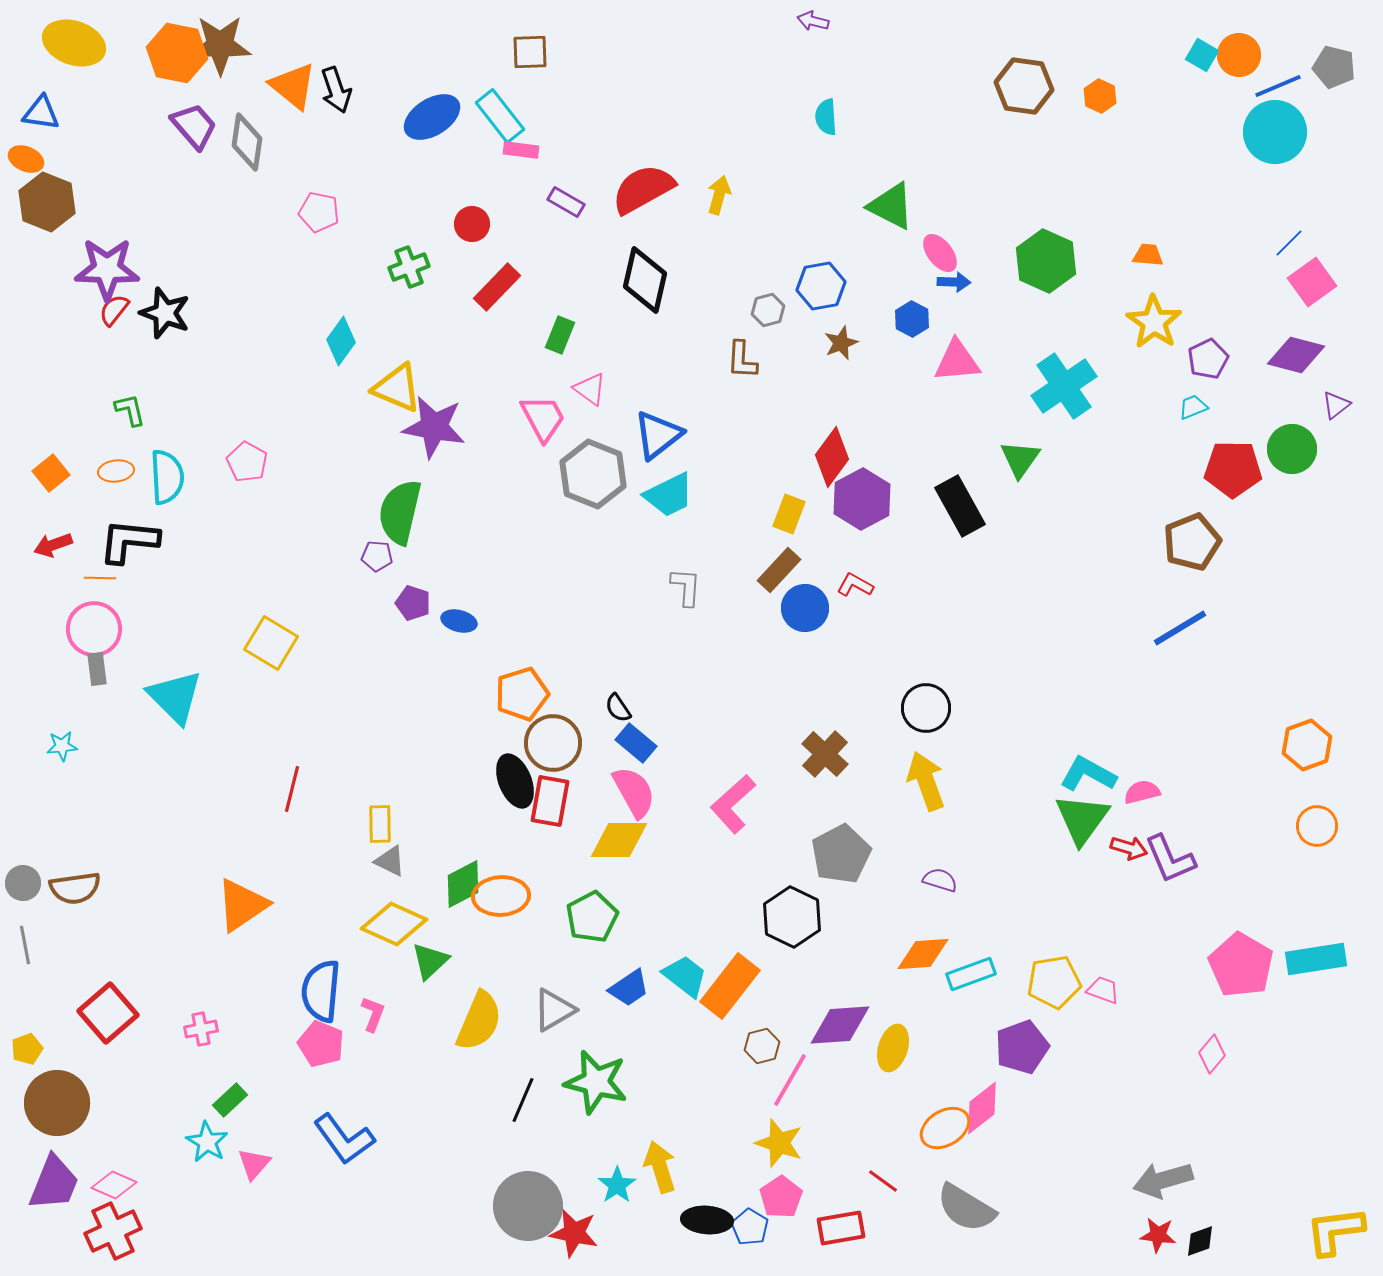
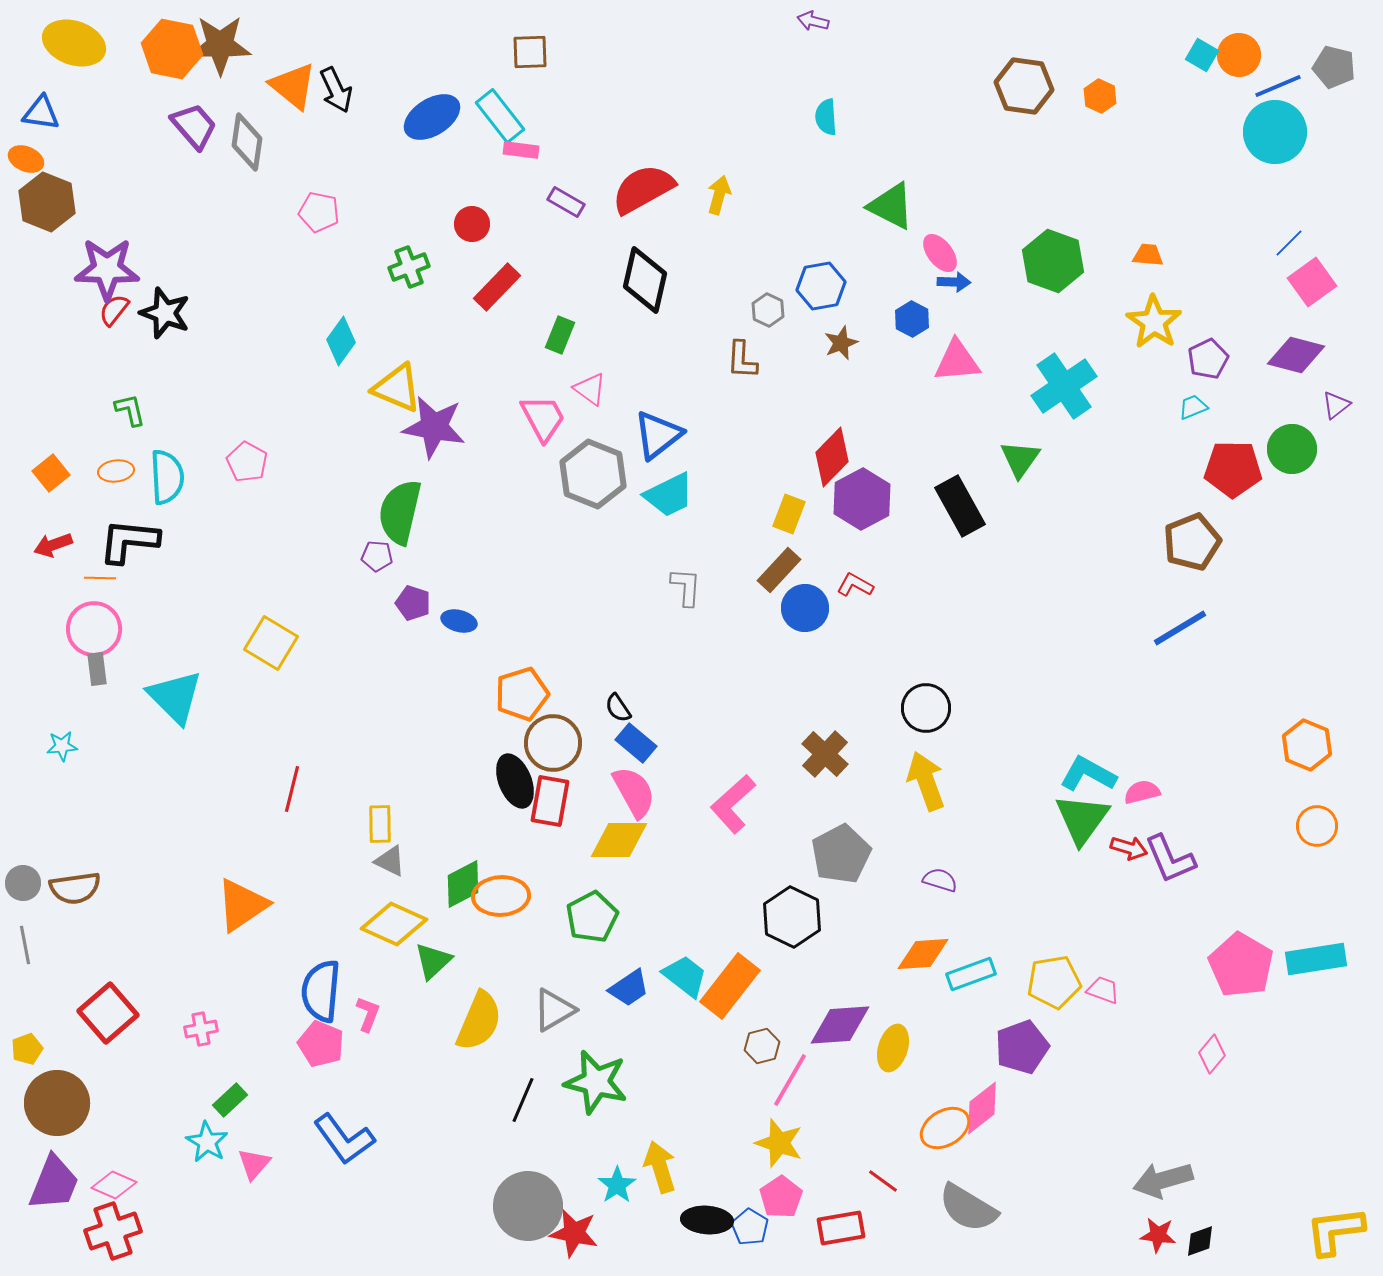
orange hexagon at (177, 53): moved 5 px left, 4 px up
black arrow at (336, 90): rotated 6 degrees counterclockwise
green hexagon at (1046, 261): moved 7 px right; rotated 4 degrees counterclockwise
gray hexagon at (768, 310): rotated 20 degrees counterclockwise
red diamond at (832, 457): rotated 8 degrees clockwise
orange hexagon at (1307, 745): rotated 18 degrees counterclockwise
green triangle at (430, 961): moved 3 px right
pink L-shape at (373, 1014): moved 5 px left
gray semicircle at (966, 1208): moved 2 px right
red cross at (113, 1231): rotated 6 degrees clockwise
